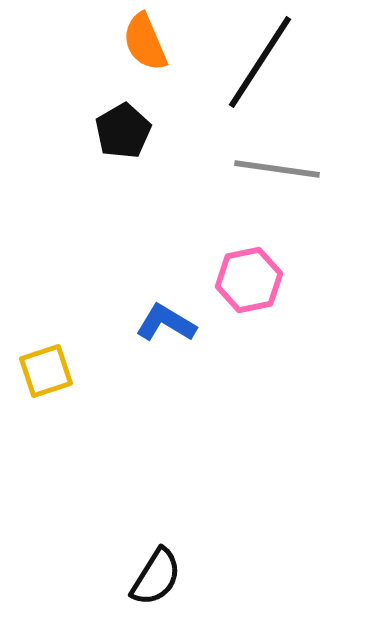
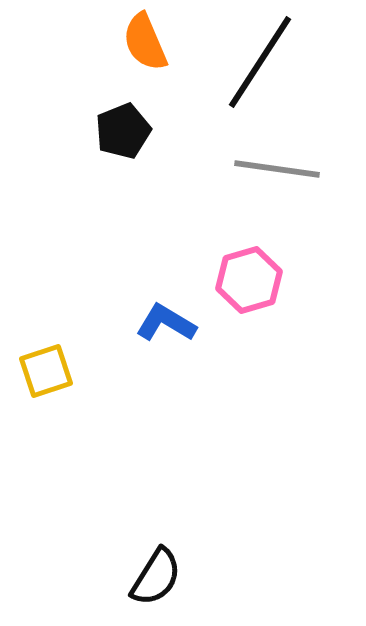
black pentagon: rotated 8 degrees clockwise
pink hexagon: rotated 4 degrees counterclockwise
